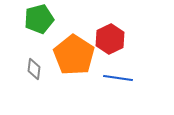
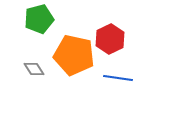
orange pentagon: rotated 21 degrees counterclockwise
gray diamond: rotated 40 degrees counterclockwise
